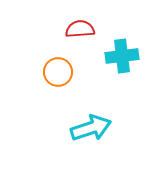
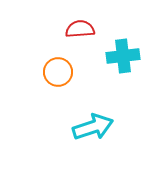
cyan cross: moved 1 px right
cyan arrow: moved 2 px right, 1 px up
